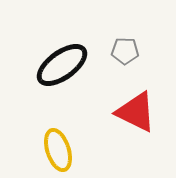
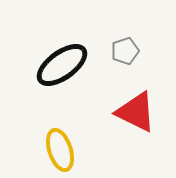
gray pentagon: rotated 20 degrees counterclockwise
yellow ellipse: moved 2 px right
